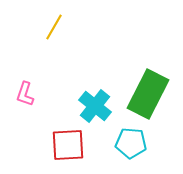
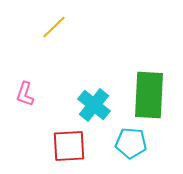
yellow line: rotated 16 degrees clockwise
green rectangle: moved 1 px right, 1 px down; rotated 24 degrees counterclockwise
cyan cross: moved 1 px left, 1 px up
red square: moved 1 px right, 1 px down
